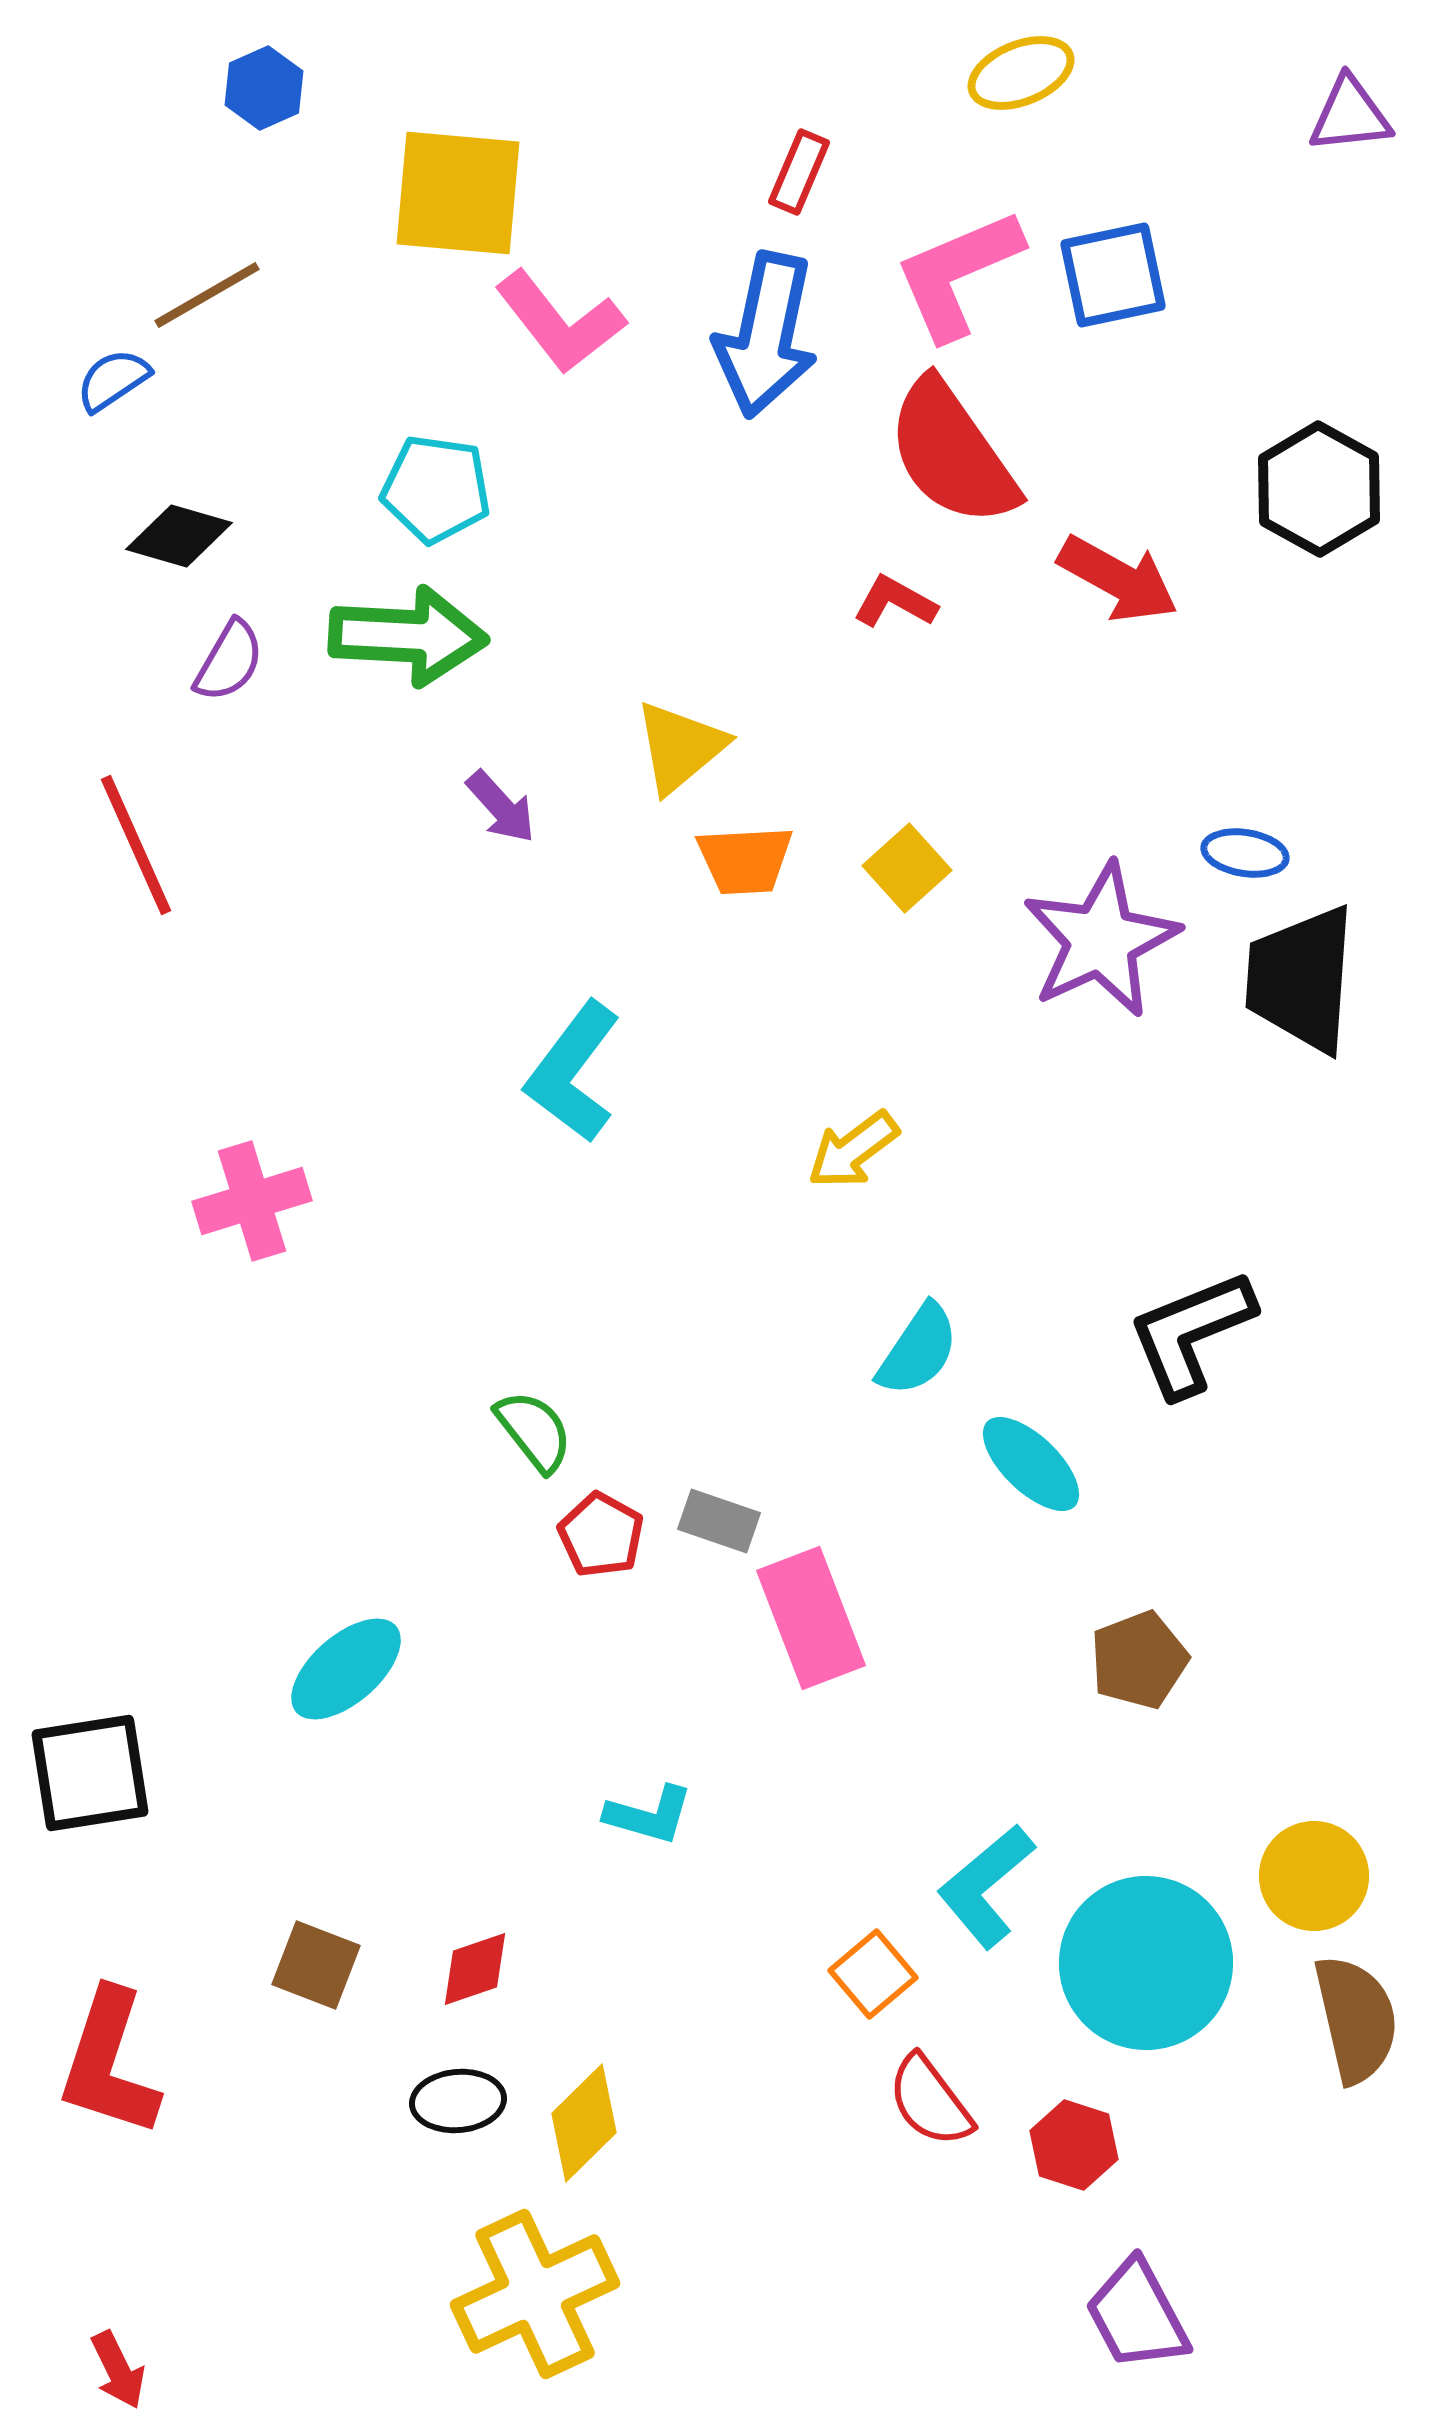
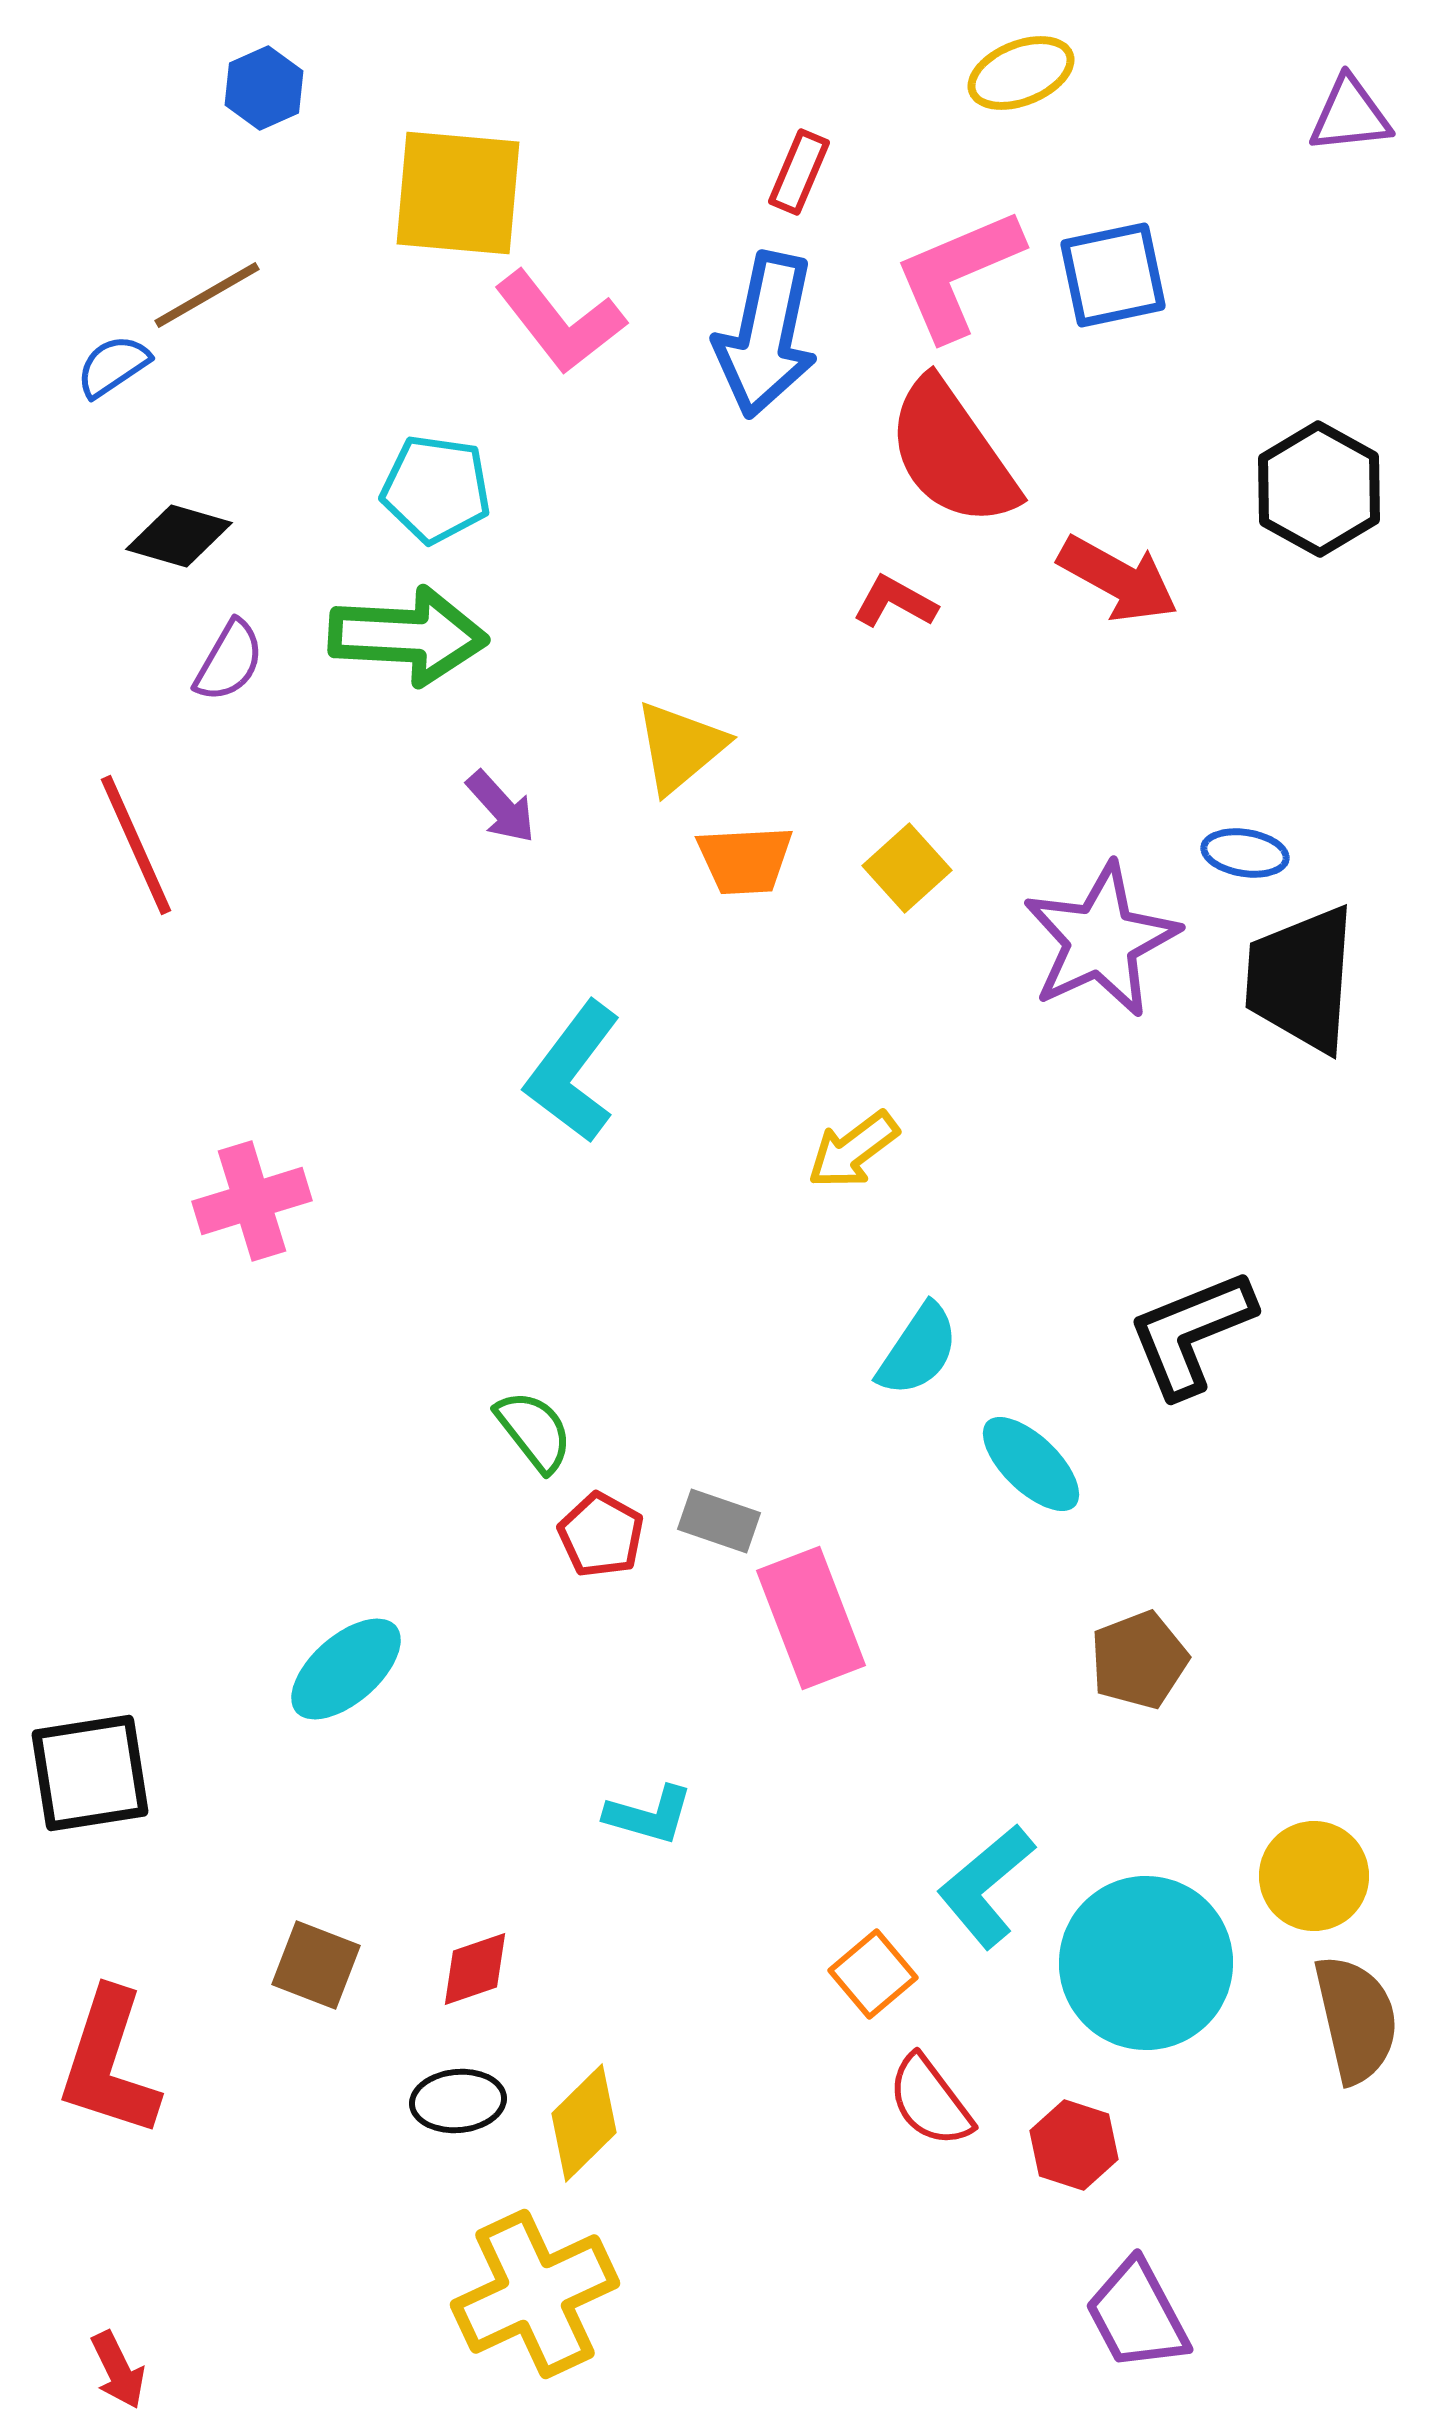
blue semicircle at (113, 380): moved 14 px up
